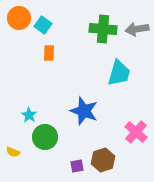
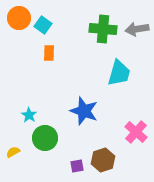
green circle: moved 1 px down
yellow semicircle: rotated 128 degrees clockwise
